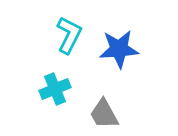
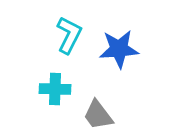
cyan cross: rotated 24 degrees clockwise
gray trapezoid: moved 6 px left, 1 px down; rotated 8 degrees counterclockwise
